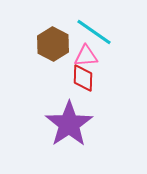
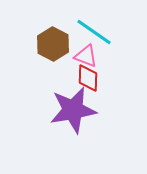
pink triangle: rotated 25 degrees clockwise
red diamond: moved 5 px right
purple star: moved 4 px right, 14 px up; rotated 24 degrees clockwise
